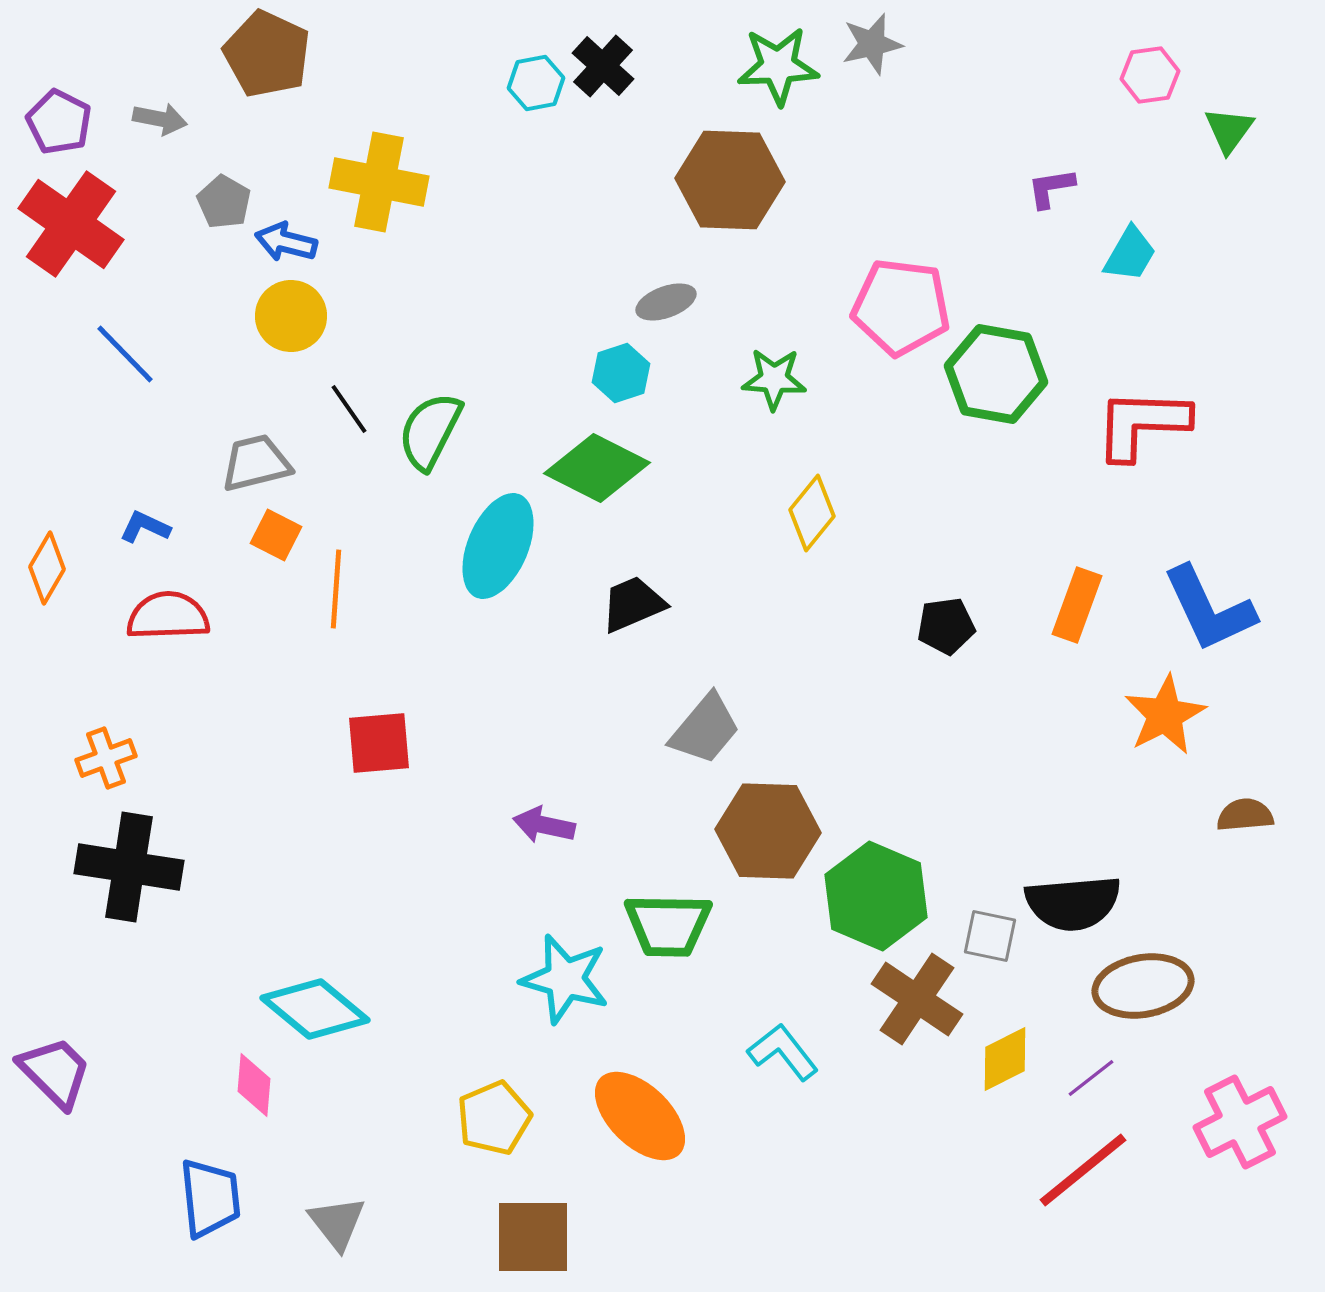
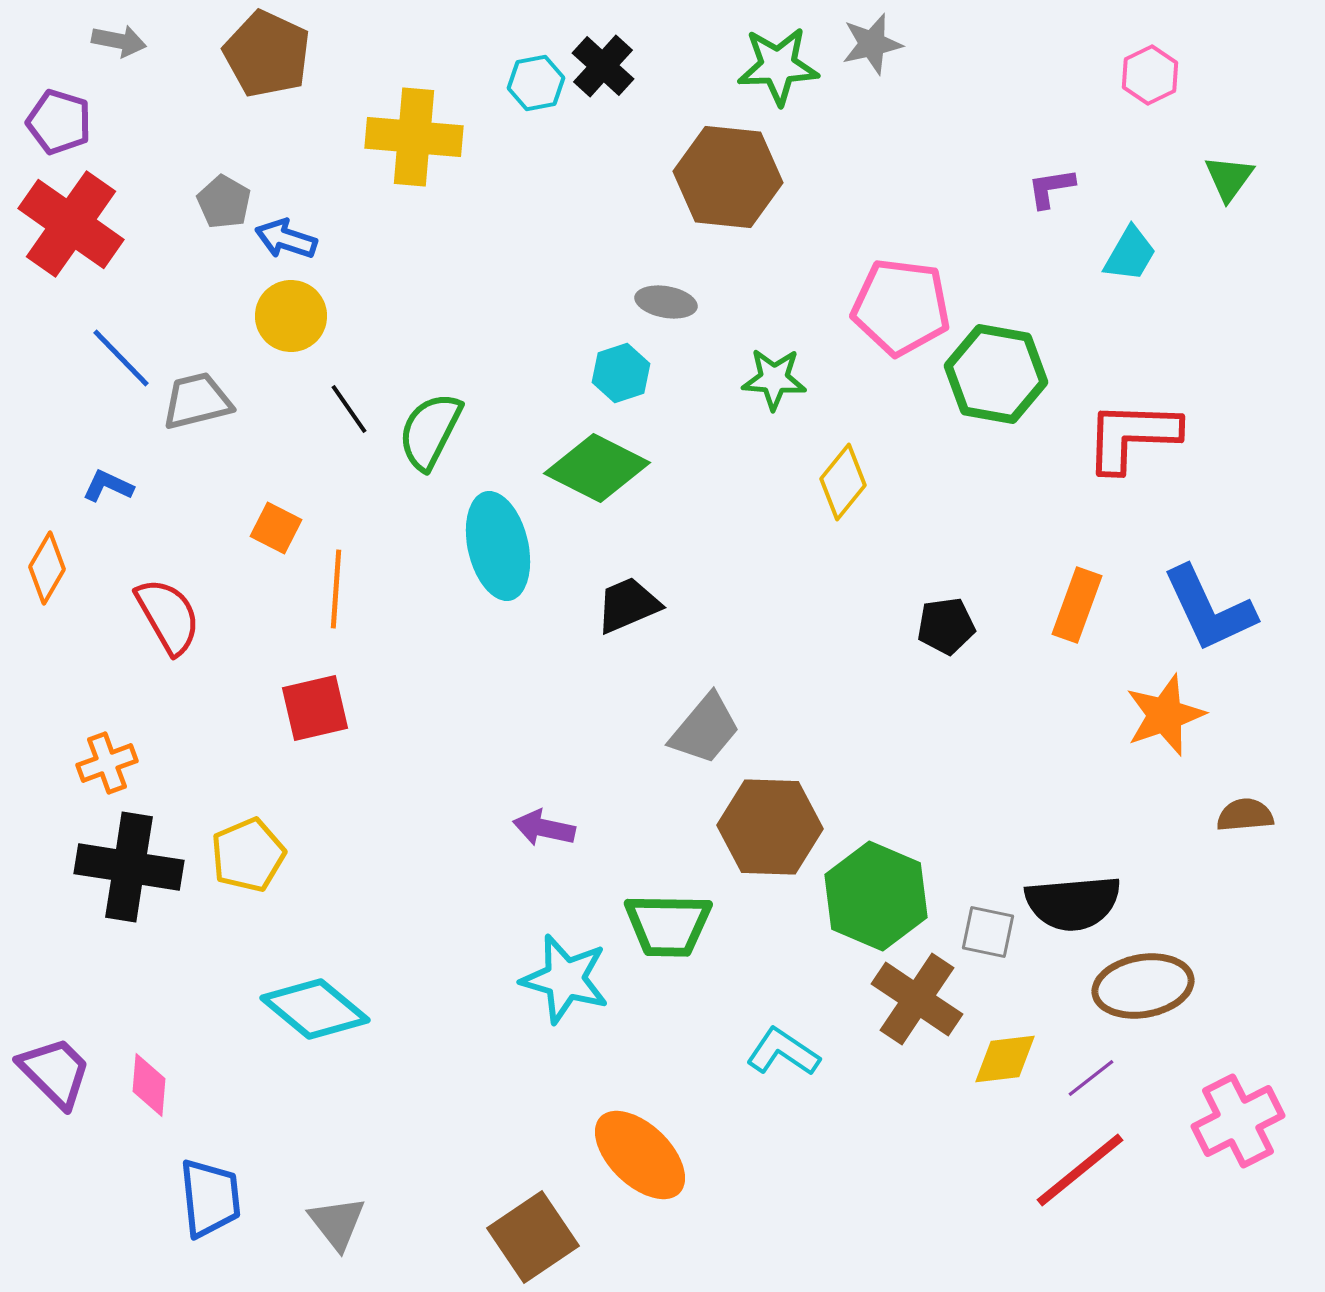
pink hexagon at (1150, 75): rotated 18 degrees counterclockwise
gray arrow at (160, 119): moved 41 px left, 78 px up
purple pentagon at (59, 122): rotated 10 degrees counterclockwise
green triangle at (1229, 130): moved 48 px down
brown hexagon at (730, 180): moved 2 px left, 3 px up; rotated 4 degrees clockwise
yellow cross at (379, 182): moved 35 px right, 45 px up; rotated 6 degrees counterclockwise
blue arrow at (286, 242): moved 3 px up; rotated 4 degrees clockwise
gray ellipse at (666, 302): rotated 30 degrees clockwise
blue line at (125, 354): moved 4 px left, 4 px down
red L-shape at (1142, 424): moved 10 px left, 12 px down
gray trapezoid at (256, 463): moved 59 px left, 62 px up
yellow diamond at (812, 513): moved 31 px right, 31 px up
blue L-shape at (145, 527): moved 37 px left, 41 px up
orange square at (276, 535): moved 7 px up
cyan ellipse at (498, 546): rotated 36 degrees counterclockwise
black trapezoid at (633, 604): moved 5 px left, 1 px down
red semicircle at (168, 616): rotated 62 degrees clockwise
orange star at (1165, 715): rotated 8 degrees clockwise
red square at (379, 743): moved 64 px left, 35 px up; rotated 8 degrees counterclockwise
orange cross at (106, 758): moved 1 px right, 5 px down
purple arrow at (544, 825): moved 3 px down
brown hexagon at (768, 831): moved 2 px right, 4 px up
gray square at (990, 936): moved 2 px left, 4 px up
cyan L-shape at (783, 1052): rotated 18 degrees counterclockwise
yellow diamond at (1005, 1059): rotated 20 degrees clockwise
pink diamond at (254, 1085): moved 105 px left
orange ellipse at (640, 1116): moved 39 px down
yellow pentagon at (494, 1118): moved 246 px left, 263 px up
pink cross at (1240, 1122): moved 2 px left, 1 px up
red line at (1083, 1170): moved 3 px left
brown square at (533, 1237): rotated 34 degrees counterclockwise
